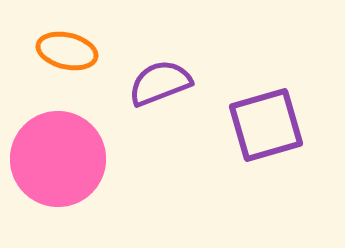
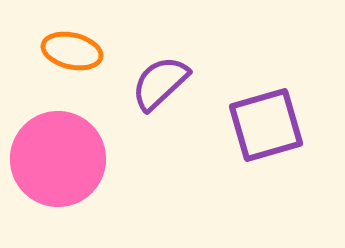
orange ellipse: moved 5 px right
purple semicircle: rotated 22 degrees counterclockwise
